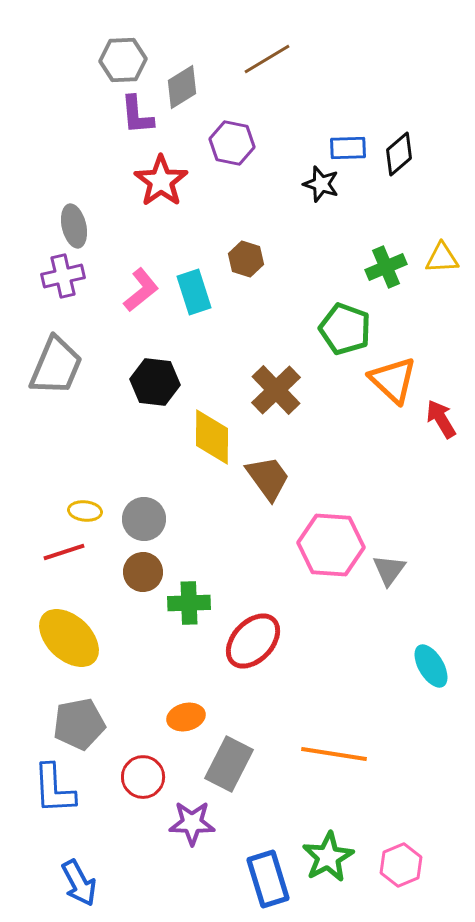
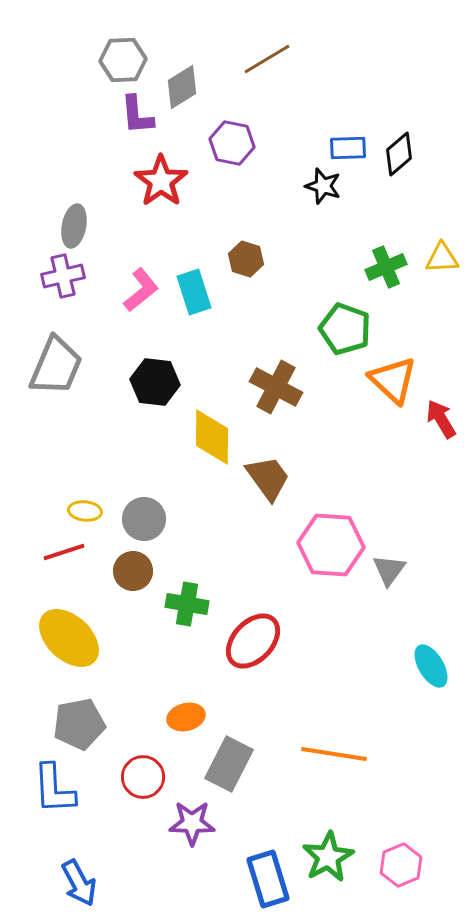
black star at (321, 184): moved 2 px right, 2 px down
gray ellipse at (74, 226): rotated 24 degrees clockwise
brown cross at (276, 390): moved 3 px up; rotated 18 degrees counterclockwise
brown circle at (143, 572): moved 10 px left, 1 px up
green cross at (189, 603): moved 2 px left, 1 px down; rotated 12 degrees clockwise
